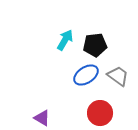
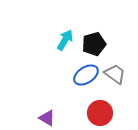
black pentagon: moved 1 px left, 1 px up; rotated 10 degrees counterclockwise
gray trapezoid: moved 3 px left, 2 px up
purple triangle: moved 5 px right
